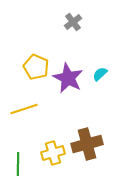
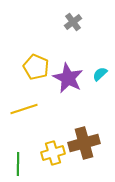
brown cross: moved 3 px left, 1 px up
